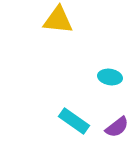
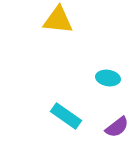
cyan ellipse: moved 2 px left, 1 px down
cyan rectangle: moved 8 px left, 5 px up
